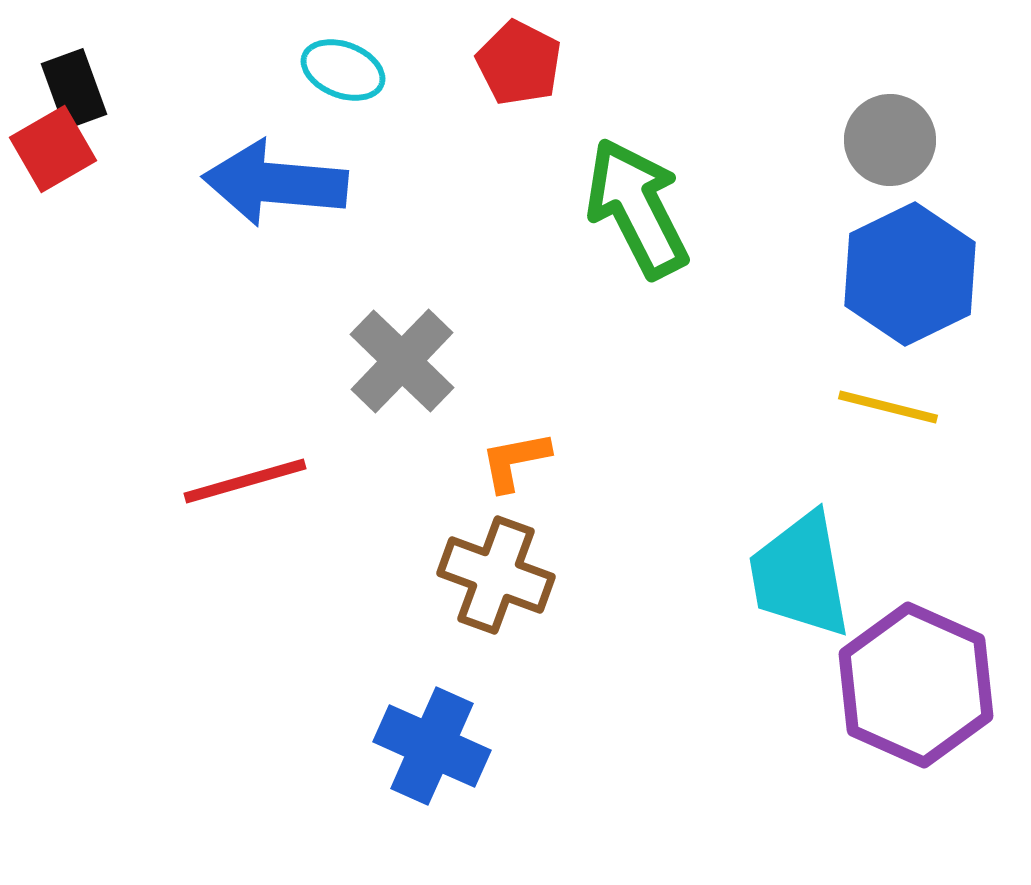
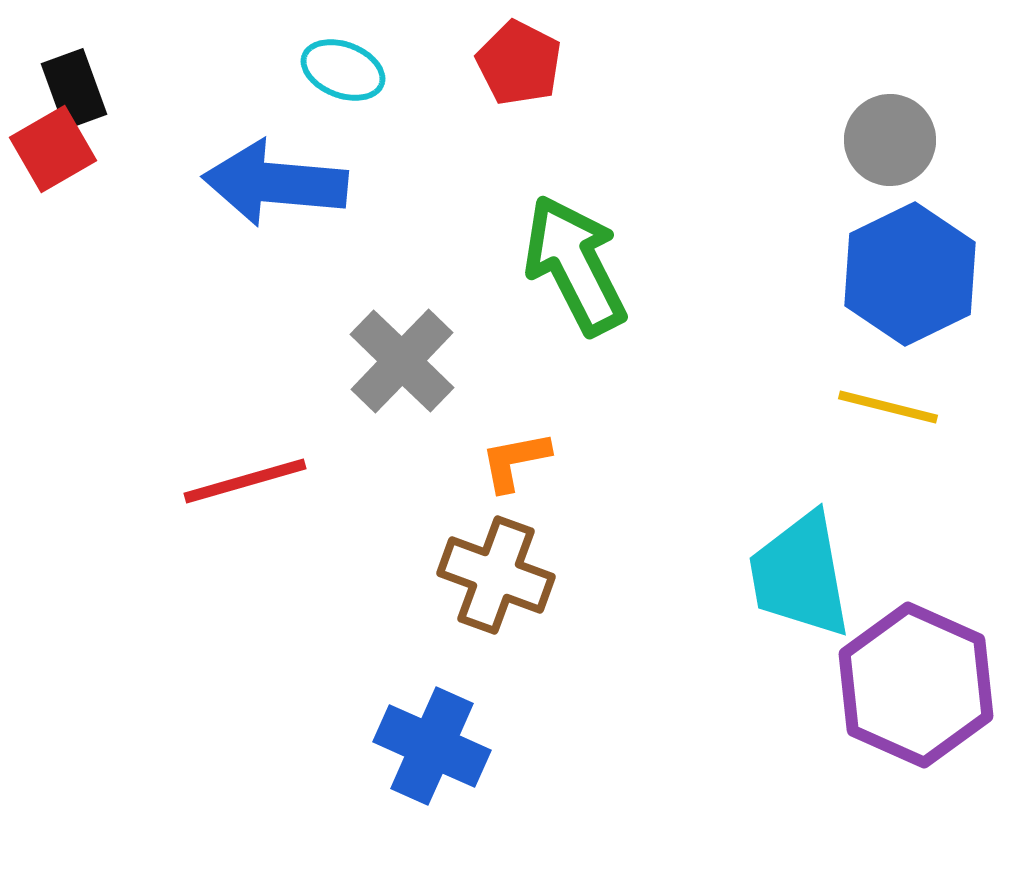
green arrow: moved 62 px left, 57 px down
